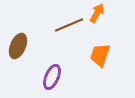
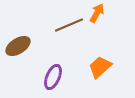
brown ellipse: rotated 35 degrees clockwise
orange trapezoid: moved 12 px down; rotated 30 degrees clockwise
purple ellipse: moved 1 px right
